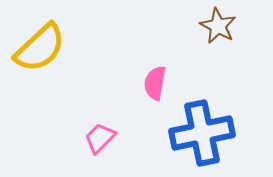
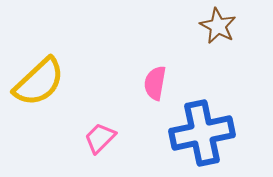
yellow semicircle: moved 1 px left, 34 px down
